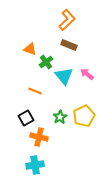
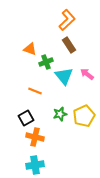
brown rectangle: rotated 35 degrees clockwise
green cross: rotated 16 degrees clockwise
green star: moved 3 px up; rotated 16 degrees clockwise
orange cross: moved 4 px left
